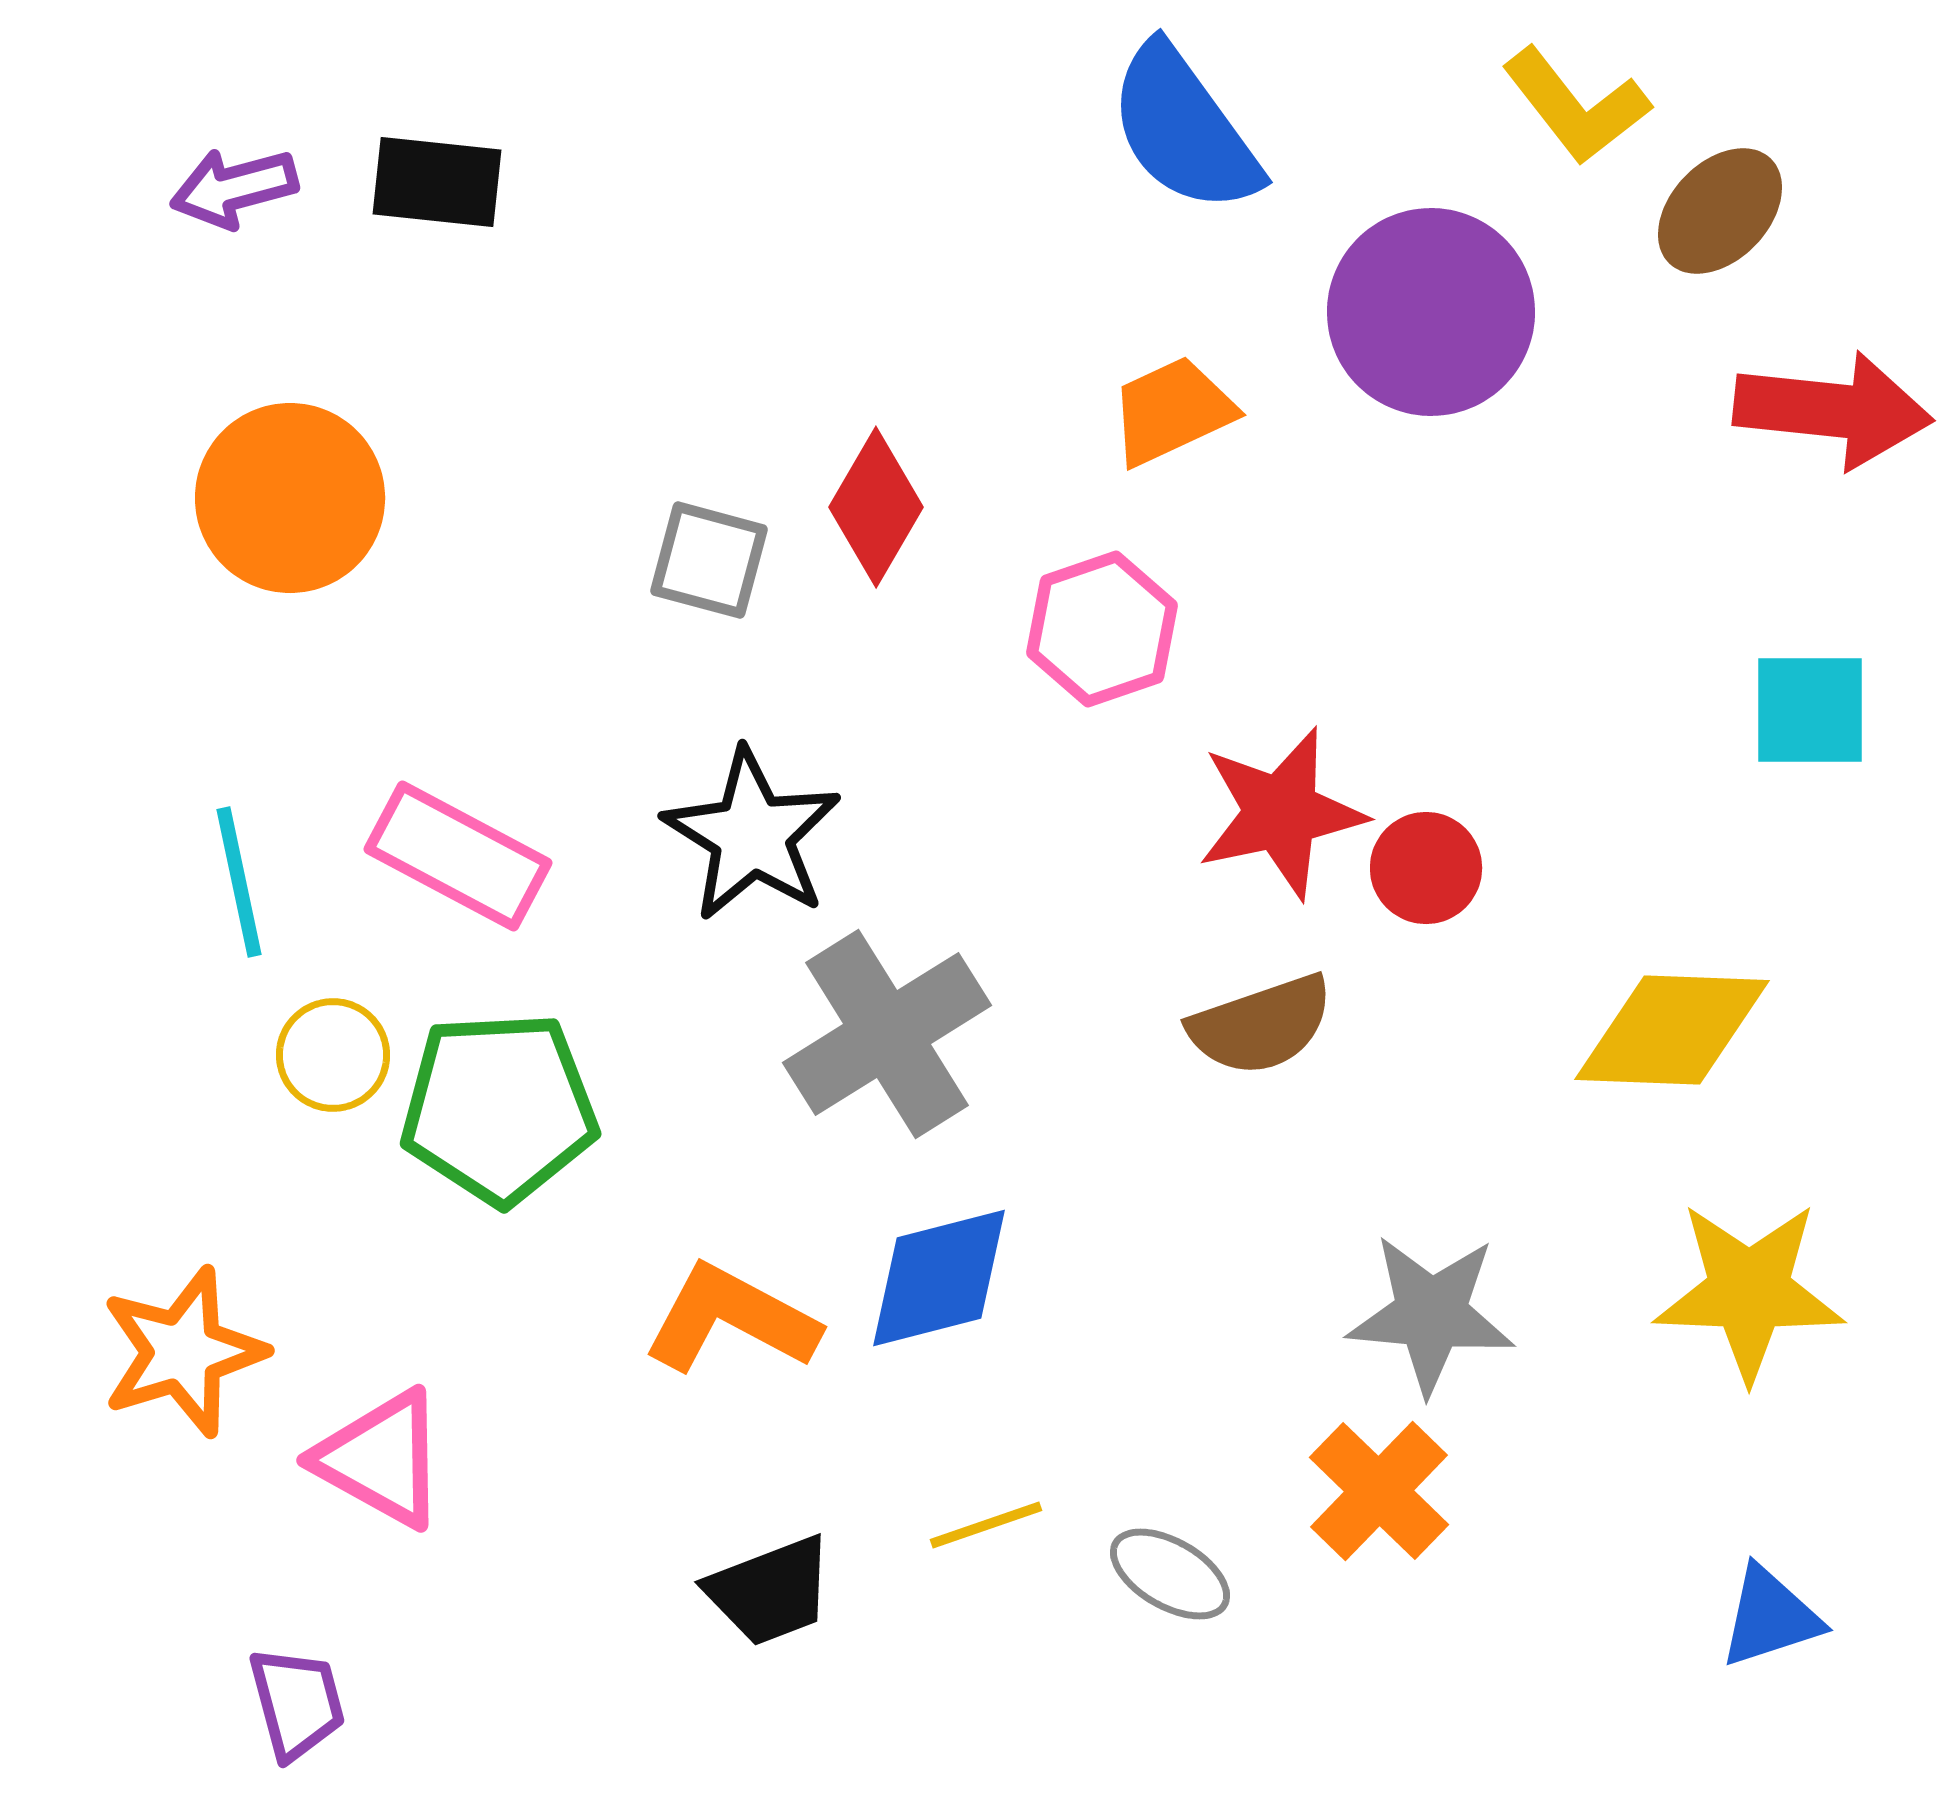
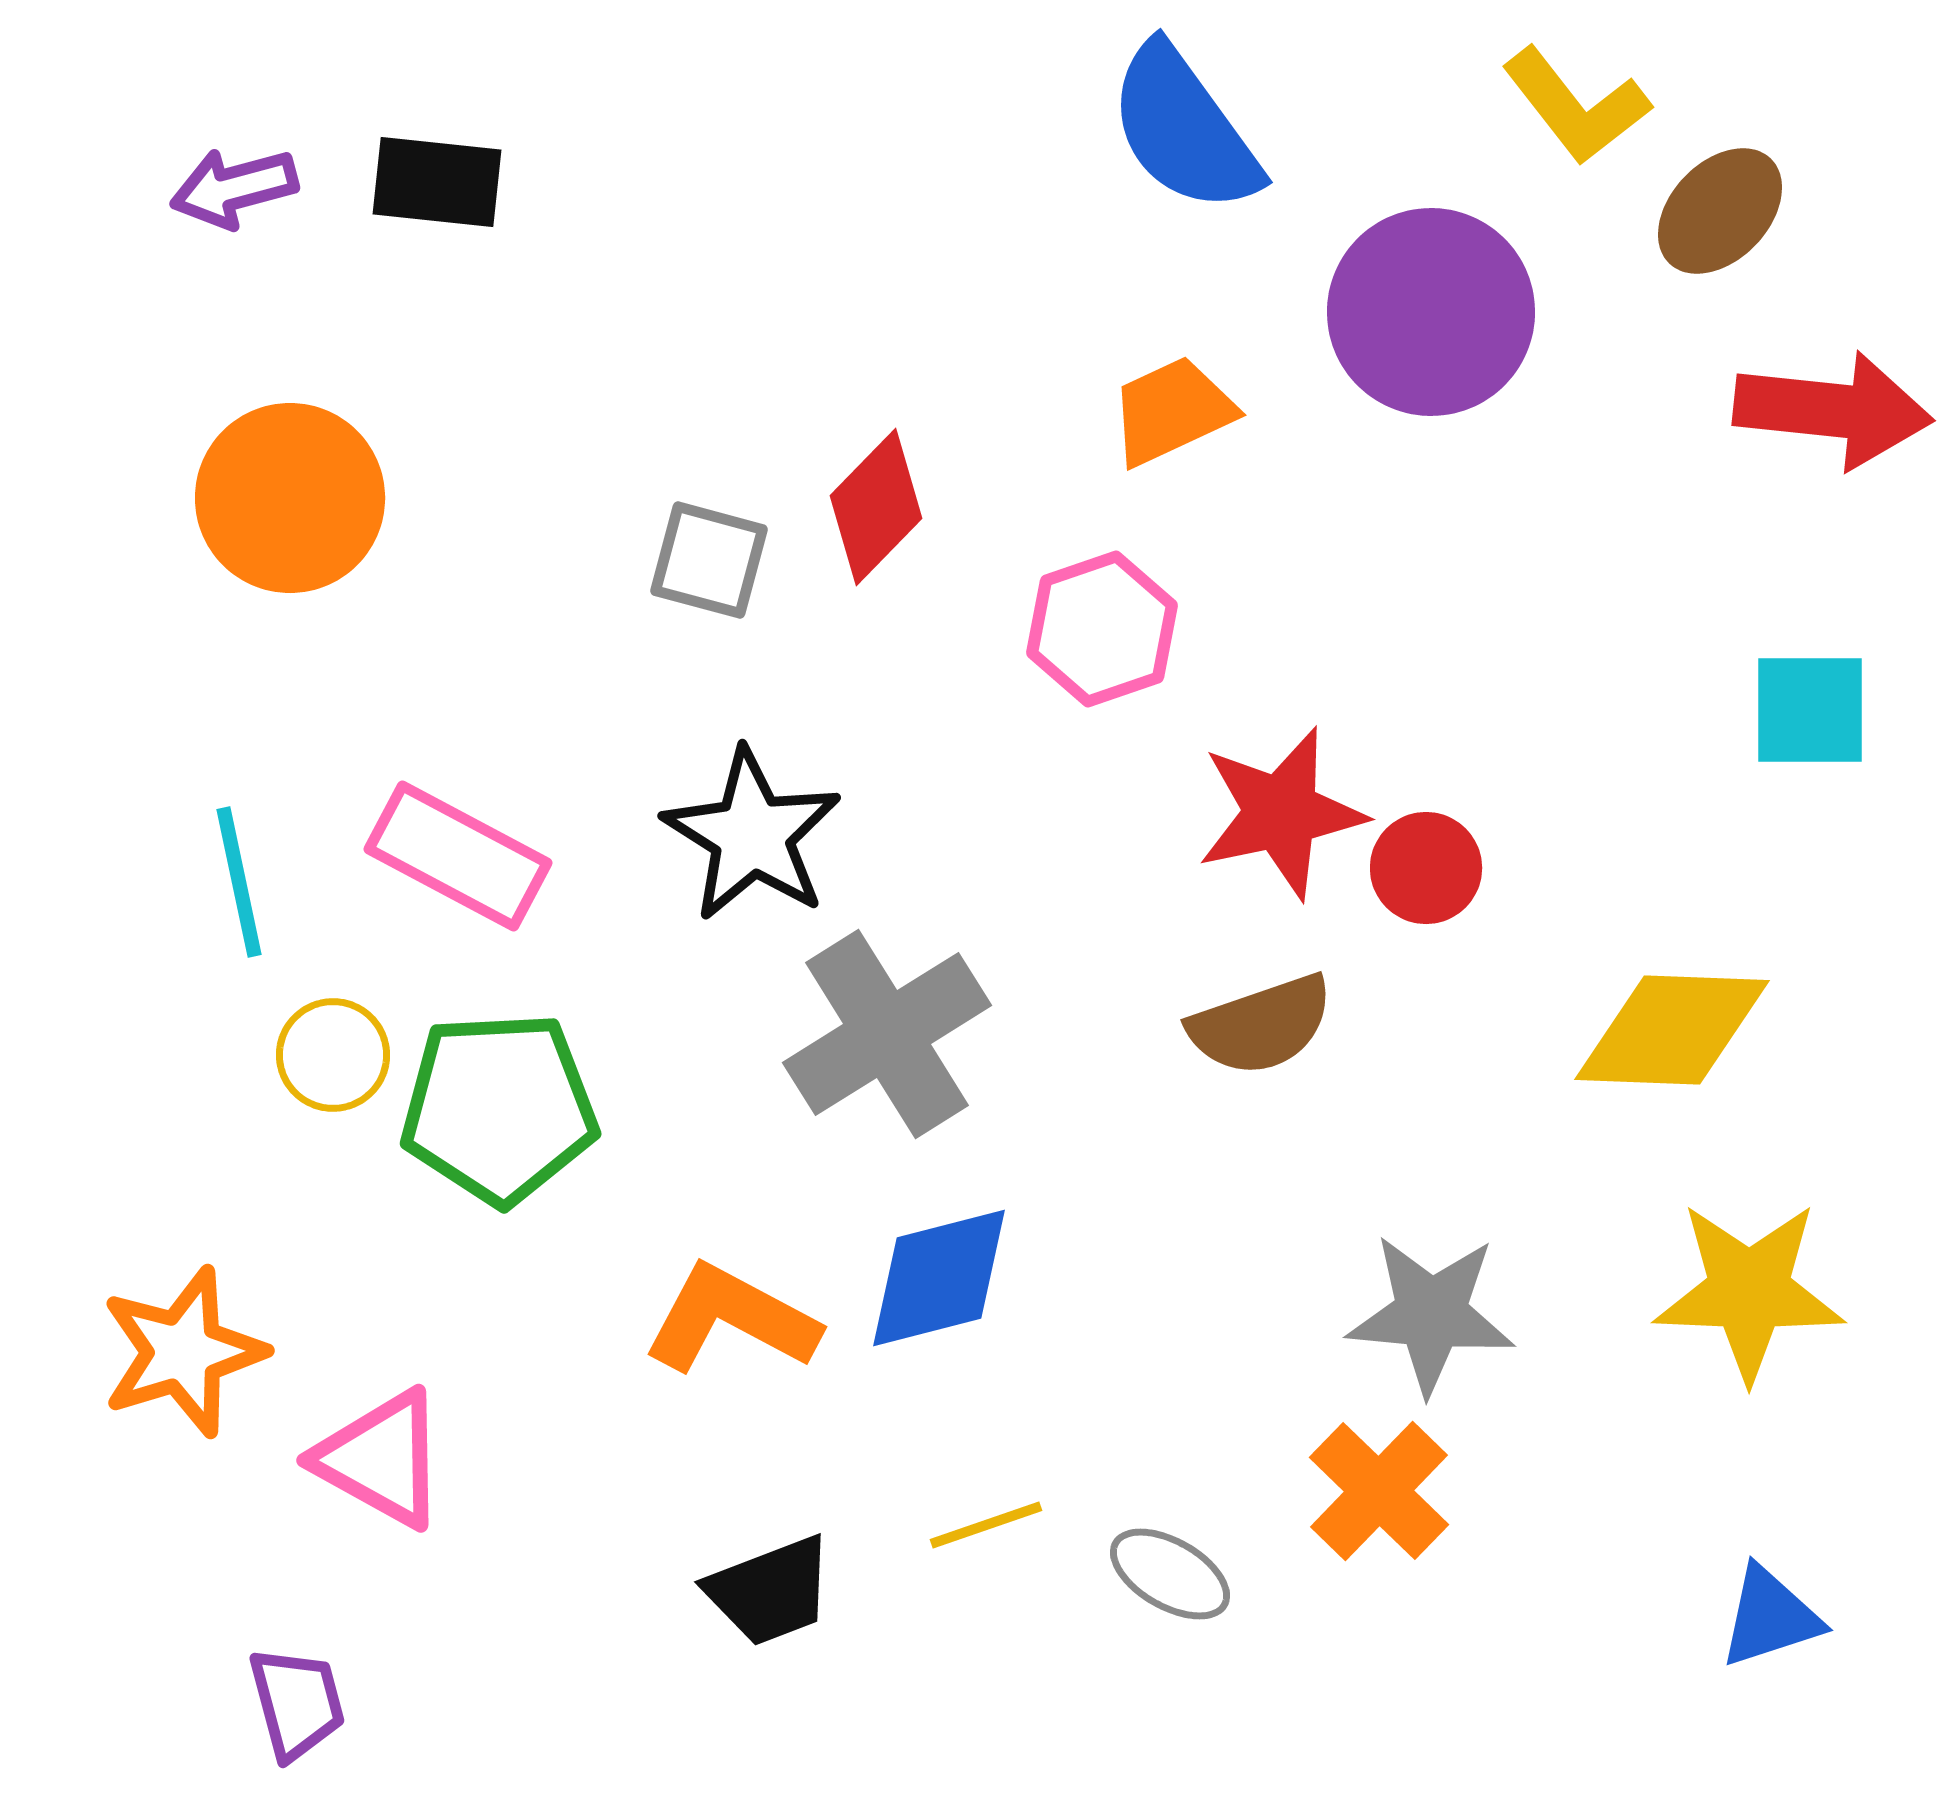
red diamond: rotated 14 degrees clockwise
